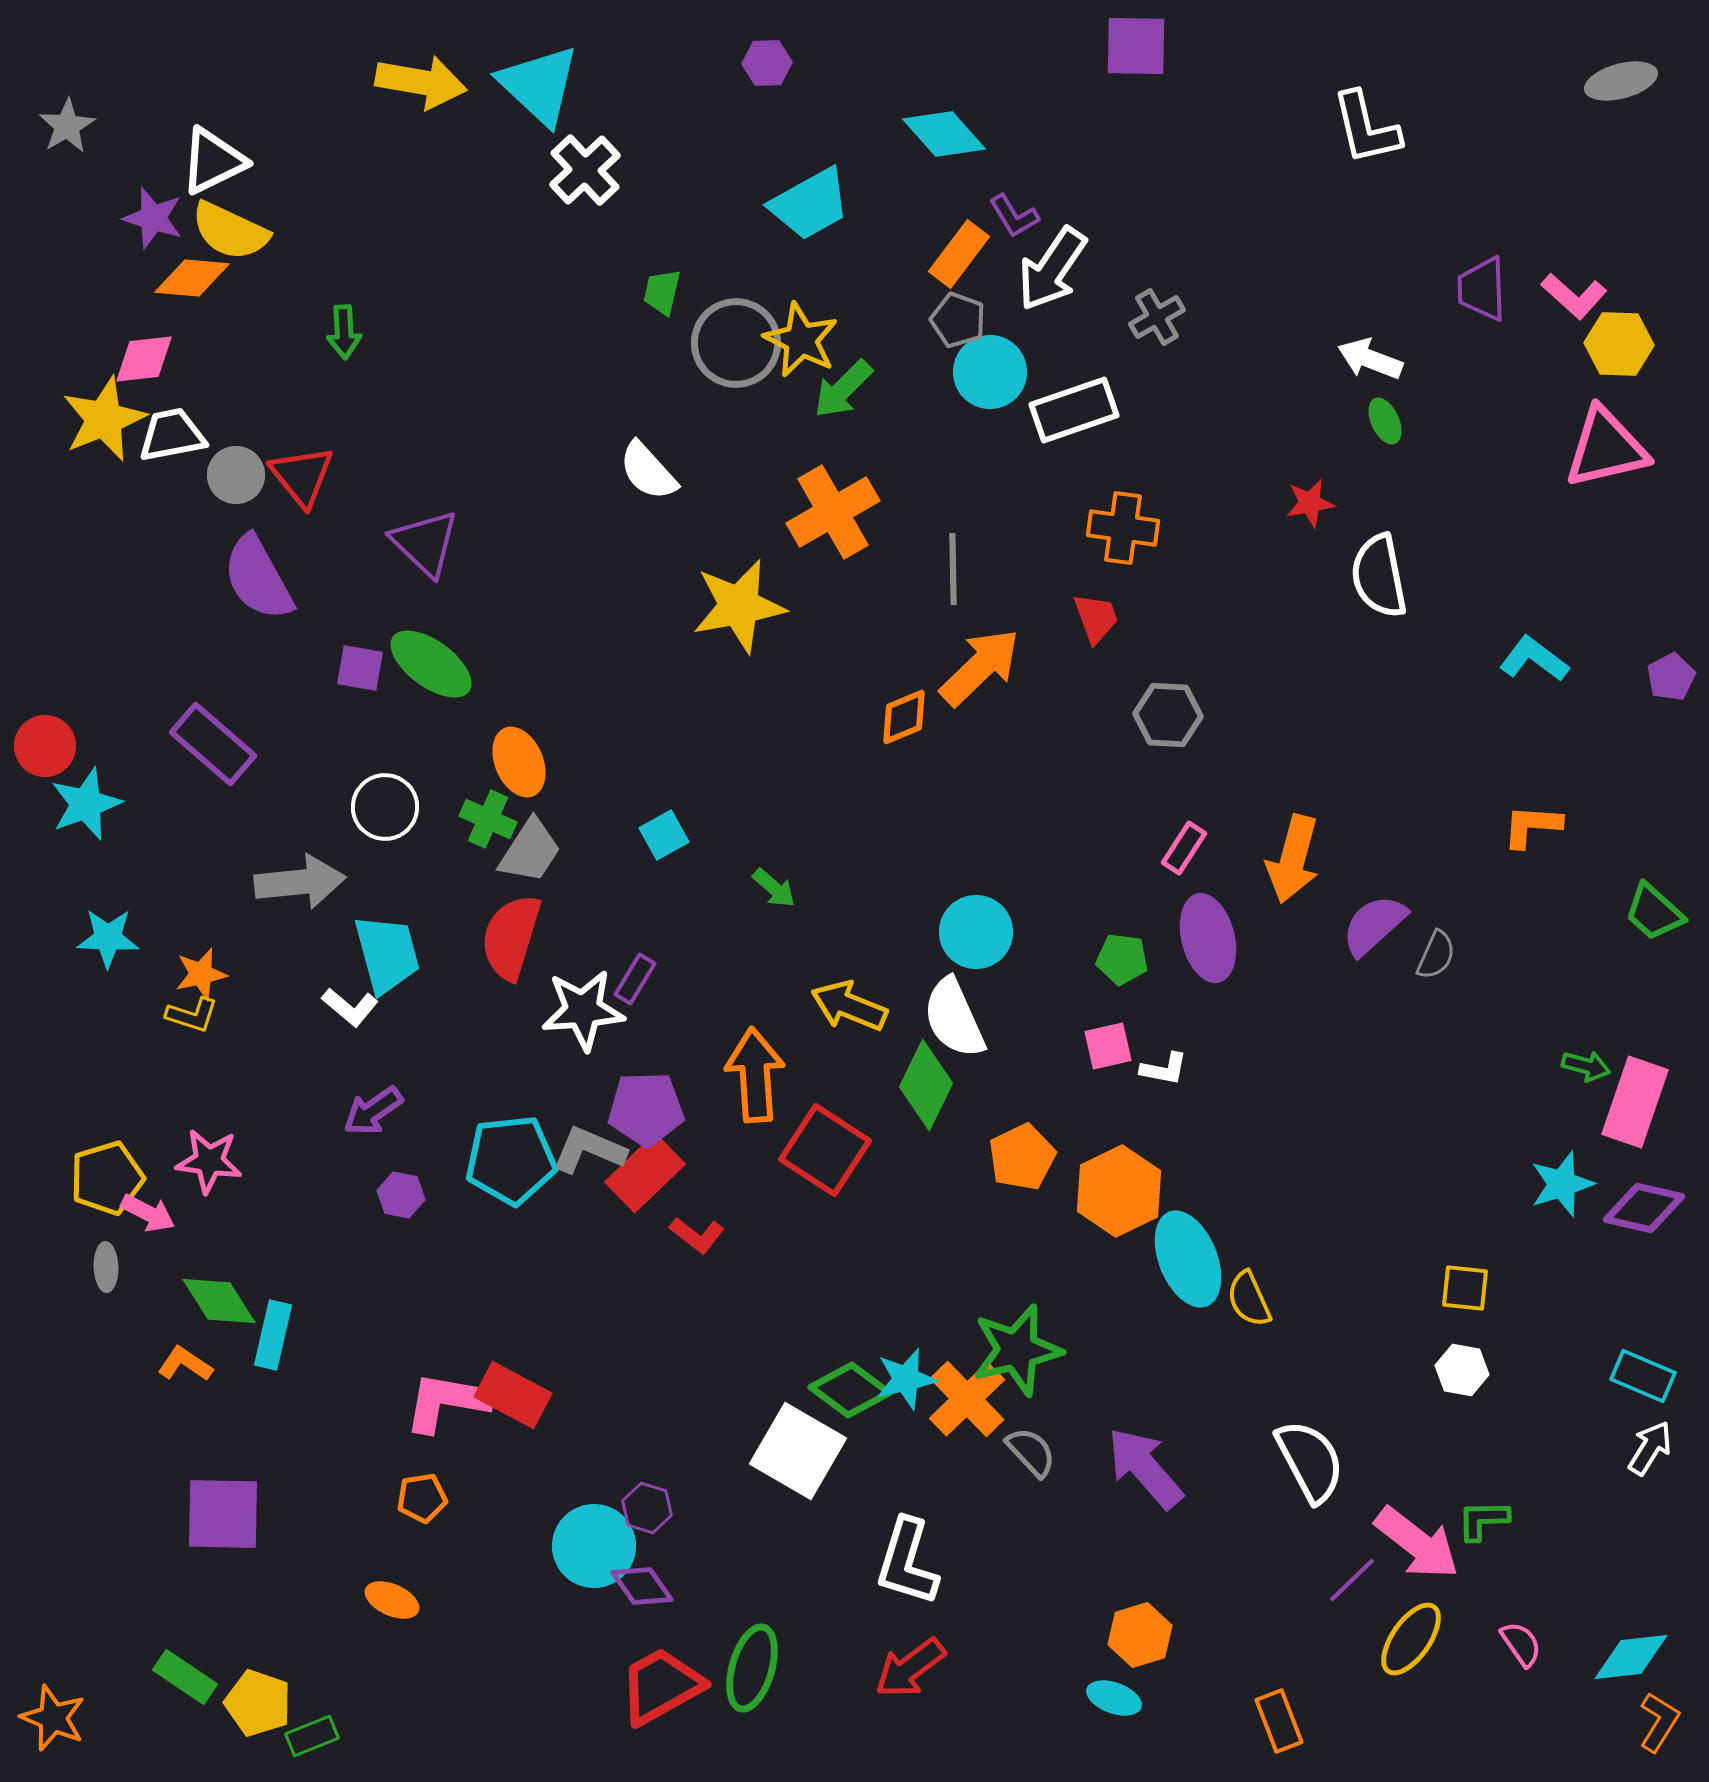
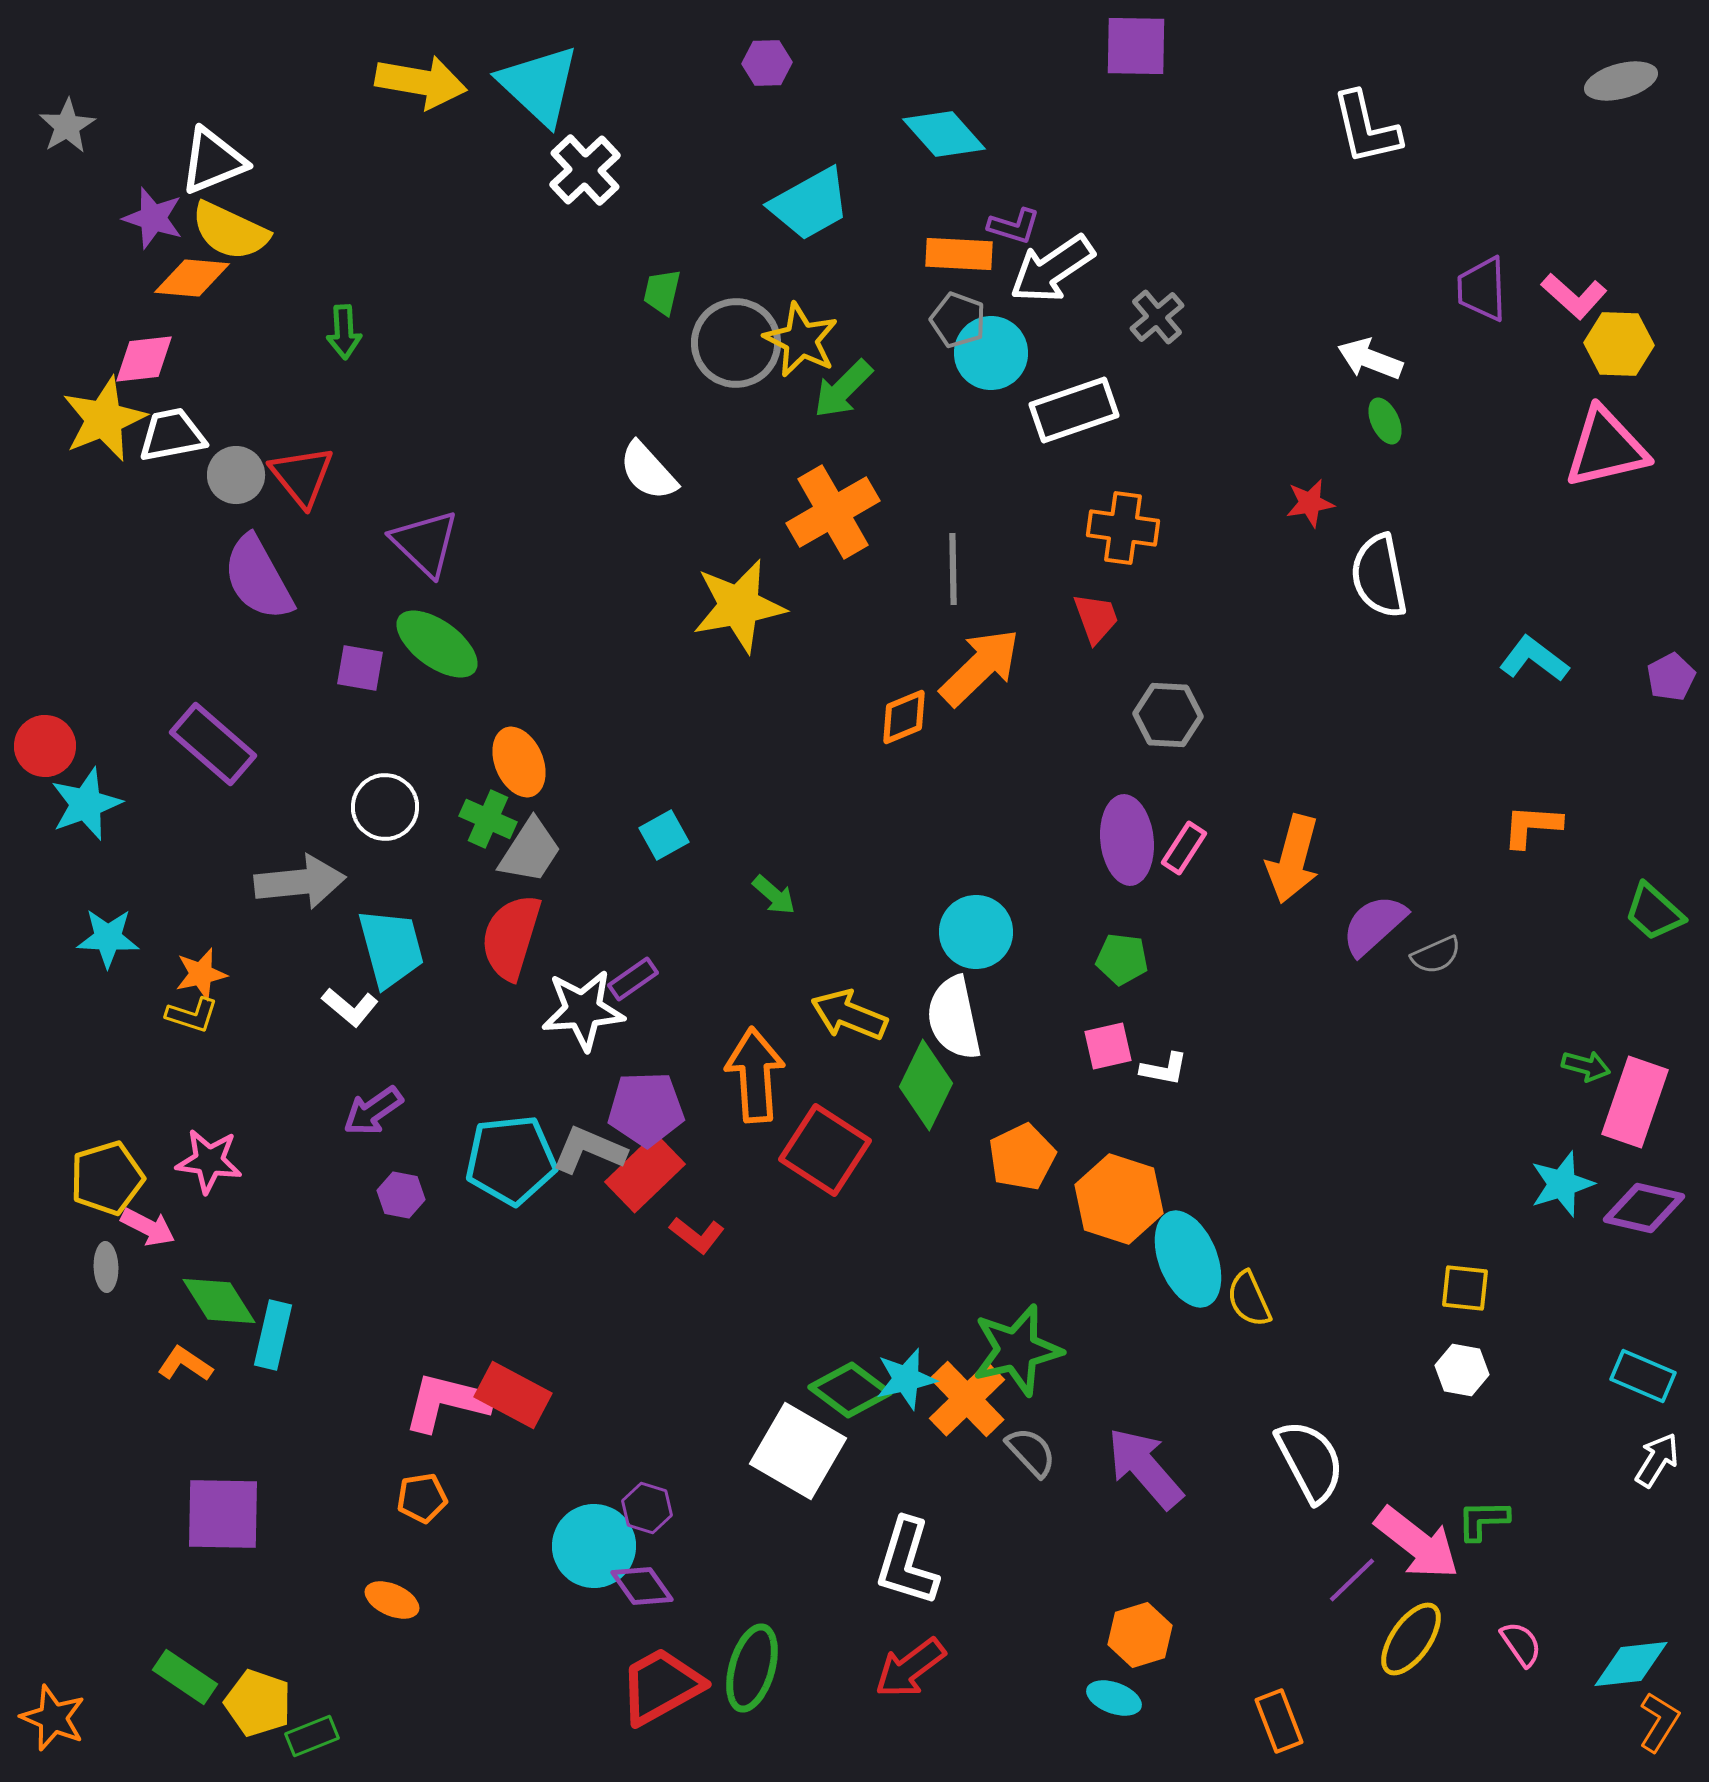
white triangle at (213, 161): rotated 4 degrees clockwise
purple L-shape at (1014, 216): moved 10 px down; rotated 42 degrees counterclockwise
orange rectangle at (959, 254): rotated 56 degrees clockwise
white arrow at (1052, 269): rotated 22 degrees clockwise
gray cross at (1157, 317): rotated 10 degrees counterclockwise
cyan circle at (990, 372): moved 1 px right, 19 px up
green ellipse at (431, 664): moved 6 px right, 20 px up
green arrow at (774, 888): moved 7 px down
purple ellipse at (1208, 938): moved 81 px left, 98 px up; rotated 8 degrees clockwise
cyan trapezoid at (387, 954): moved 4 px right, 6 px up
gray semicircle at (1436, 955): rotated 42 degrees clockwise
purple rectangle at (635, 979): moved 2 px left; rotated 24 degrees clockwise
yellow arrow at (849, 1006): moved 9 px down
white semicircle at (954, 1018): rotated 12 degrees clockwise
orange hexagon at (1119, 1191): moved 8 px down; rotated 16 degrees counterclockwise
pink arrow at (148, 1213): moved 14 px down
pink L-shape at (447, 1402): rotated 4 degrees clockwise
white arrow at (1650, 1448): moved 7 px right, 12 px down
cyan diamond at (1631, 1657): moved 7 px down
